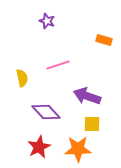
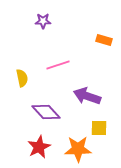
purple star: moved 4 px left; rotated 21 degrees counterclockwise
yellow square: moved 7 px right, 4 px down
